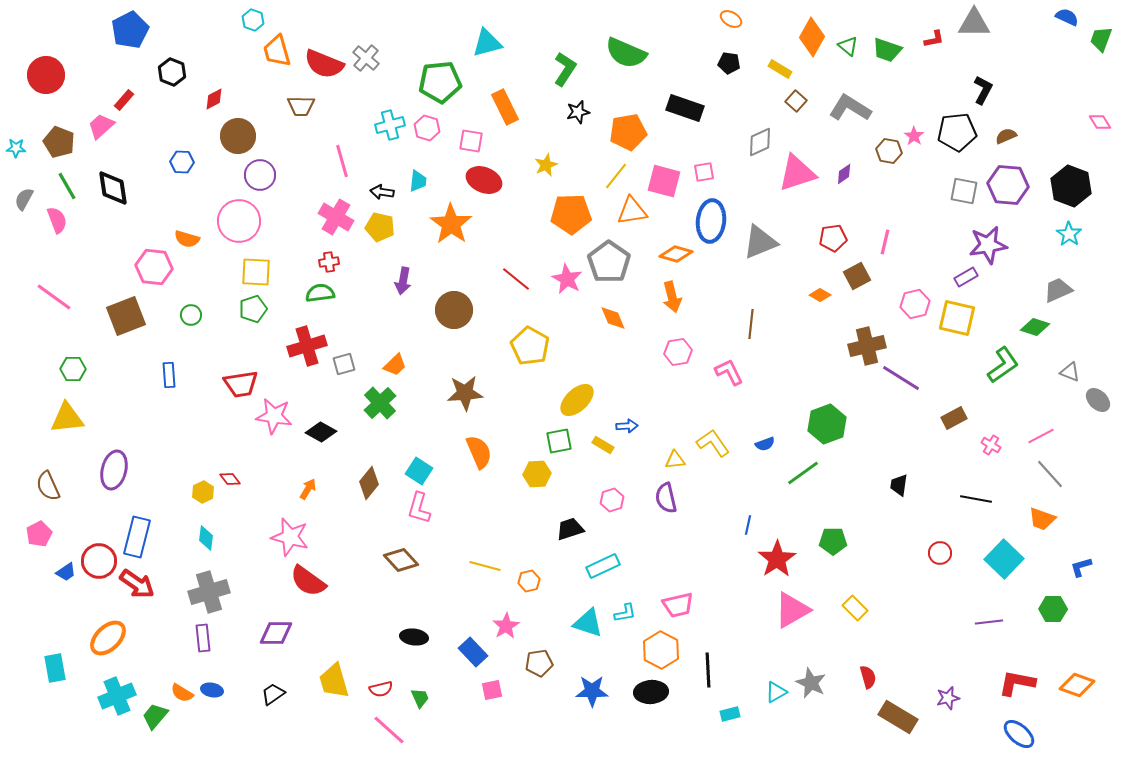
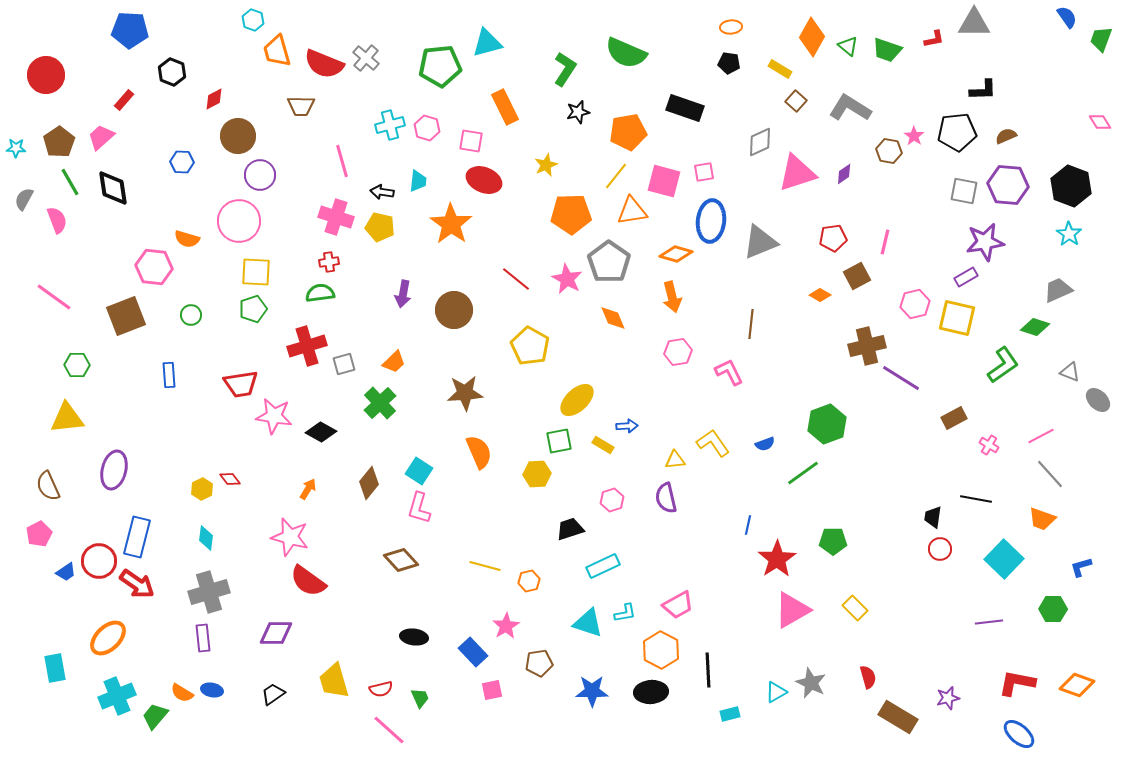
blue semicircle at (1067, 17): rotated 30 degrees clockwise
orange ellipse at (731, 19): moved 8 px down; rotated 35 degrees counterclockwise
blue pentagon at (130, 30): rotated 30 degrees clockwise
green pentagon at (440, 82): moved 16 px up
black L-shape at (983, 90): rotated 60 degrees clockwise
pink trapezoid at (101, 126): moved 11 px down
brown pentagon at (59, 142): rotated 16 degrees clockwise
green line at (67, 186): moved 3 px right, 4 px up
pink cross at (336, 217): rotated 12 degrees counterclockwise
purple star at (988, 245): moved 3 px left, 3 px up
purple arrow at (403, 281): moved 13 px down
orange trapezoid at (395, 365): moved 1 px left, 3 px up
green hexagon at (73, 369): moved 4 px right, 4 px up
pink cross at (991, 445): moved 2 px left
black trapezoid at (899, 485): moved 34 px right, 32 px down
yellow hexagon at (203, 492): moved 1 px left, 3 px up
red circle at (940, 553): moved 4 px up
pink trapezoid at (678, 605): rotated 16 degrees counterclockwise
